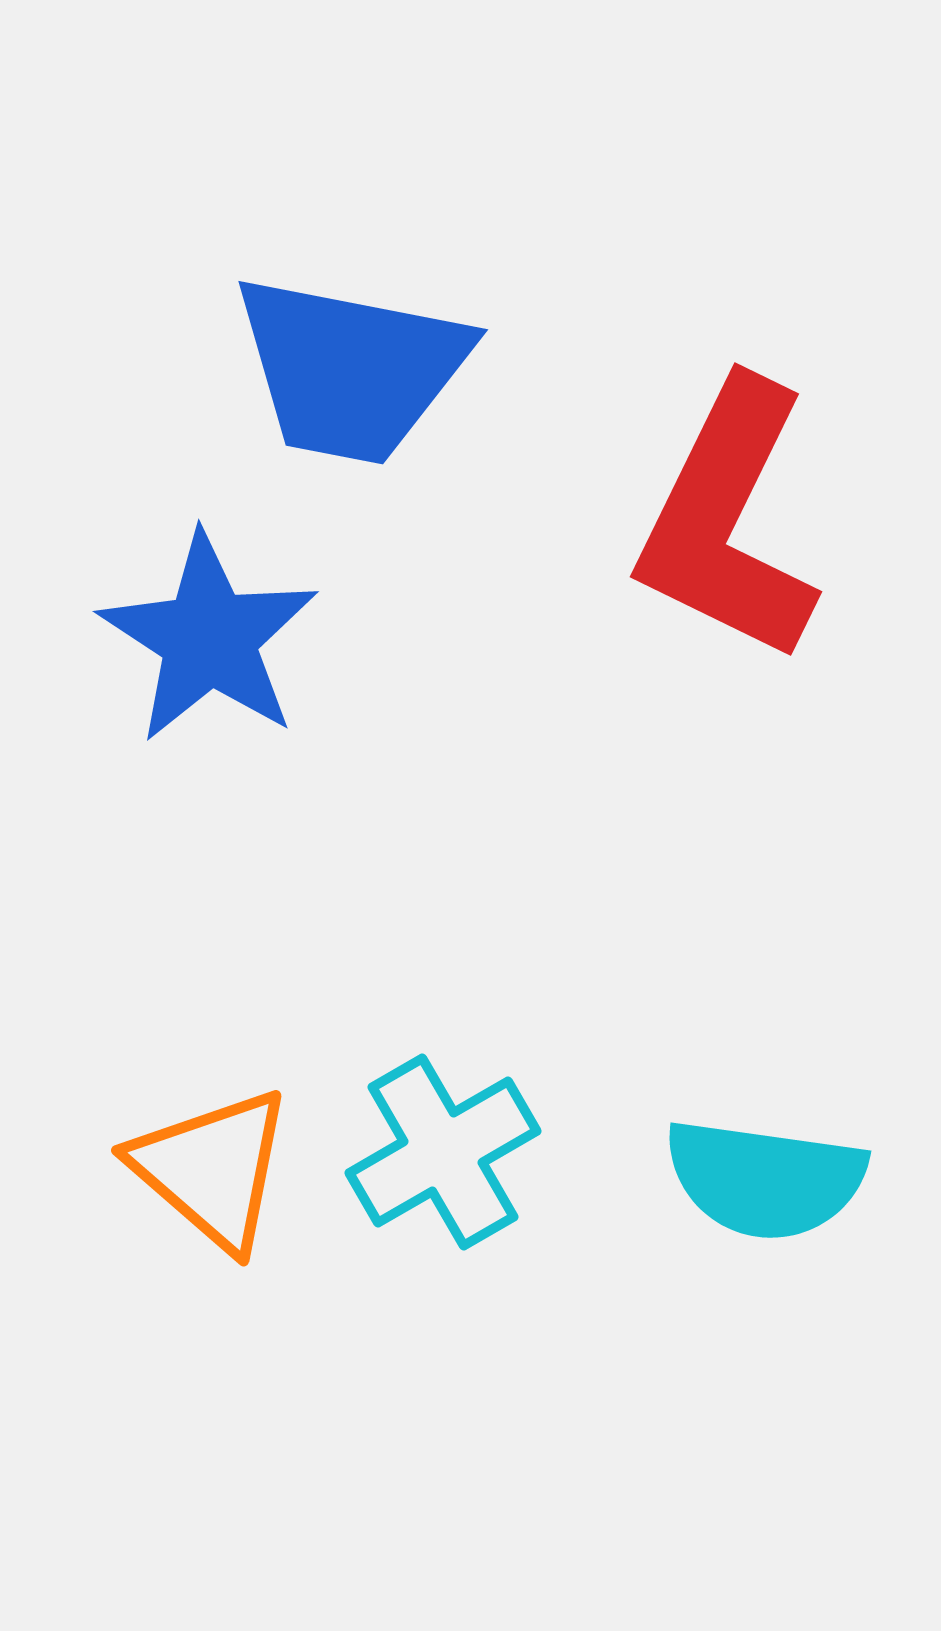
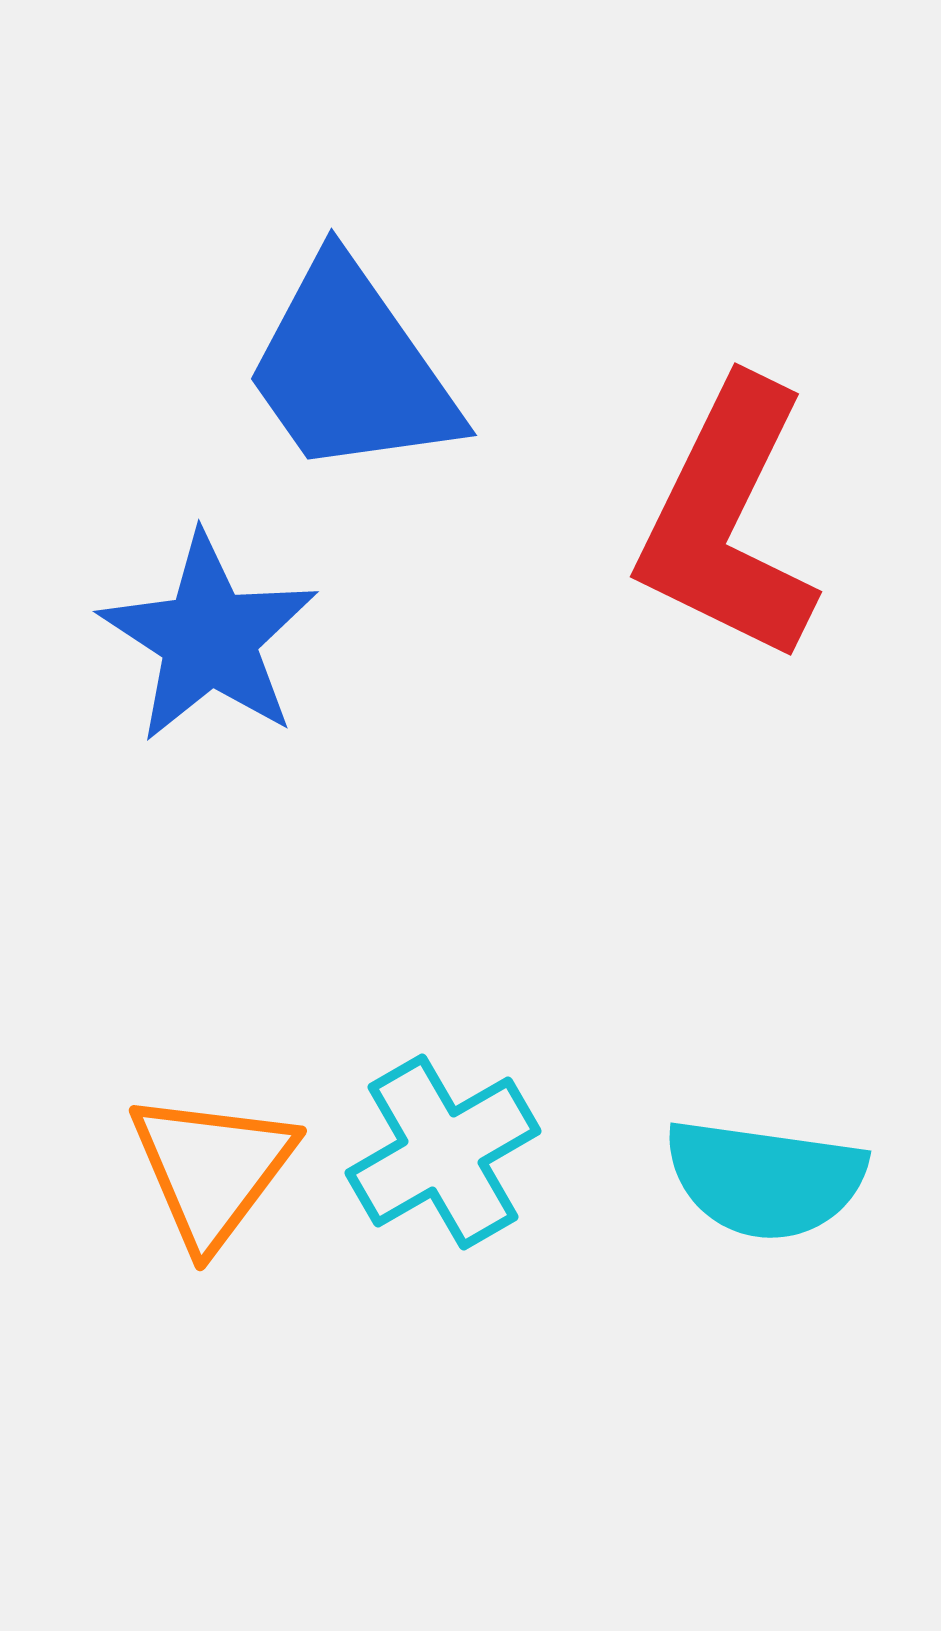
blue trapezoid: rotated 44 degrees clockwise
orange triangle: rotated 26 degrees clockwise
